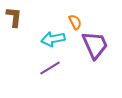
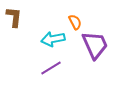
purple line: moved 1 px right
